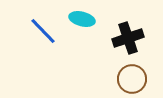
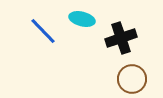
black cross: moved 7 px left
